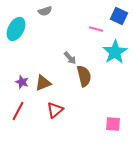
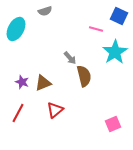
red line: moved 2 px down
pink square: rotated 28 degrees counterclockwise
